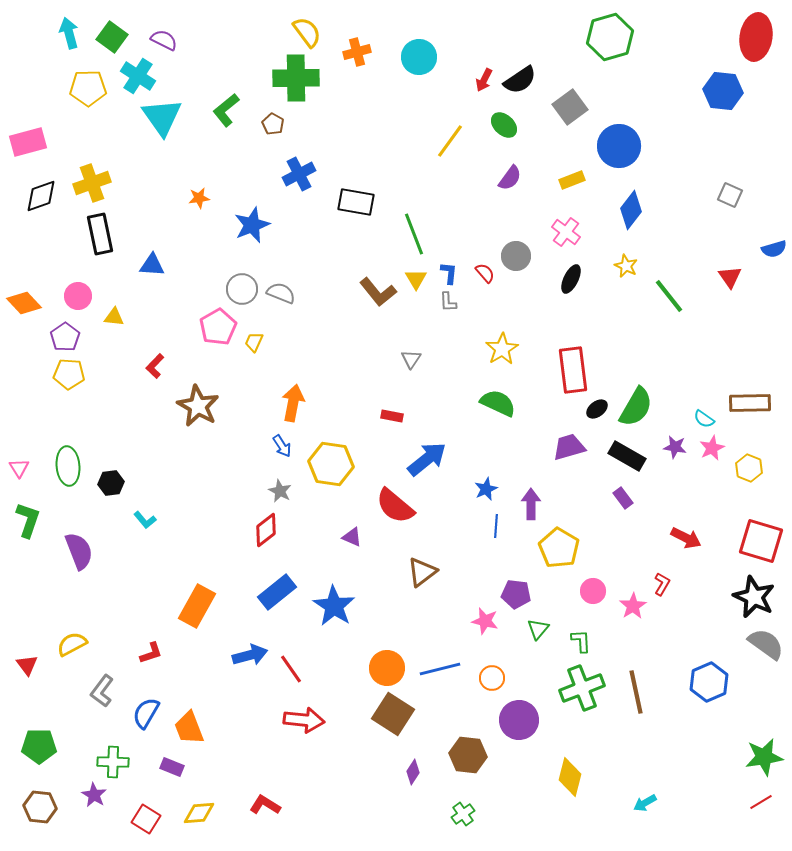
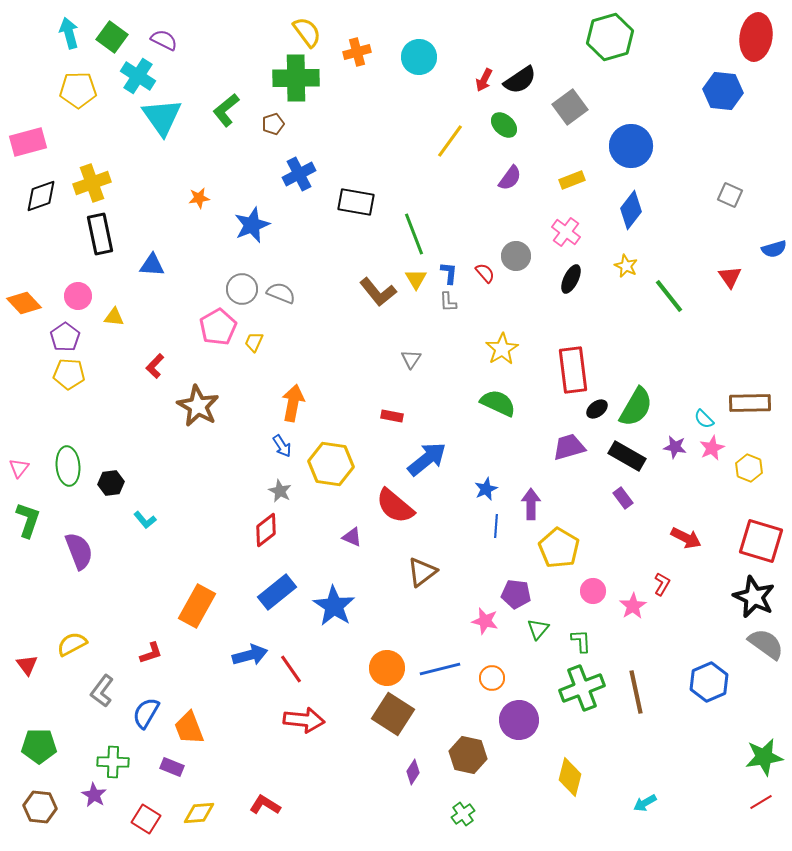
yellow pentagon at (88, 88): moved 10 px left, 2 px down
brown pentagon at (273, 124): rotated 25 degrees clockwise
blue circle at (619, 146): moved 12 px right
cyan semicircle at (704, 419): rotated 10 degrees clockwise
pink triangle at (19, 468): rotated 10 degrees clockwise
brown hexagon at (468, 755): rotated 6 degrees clockwise
